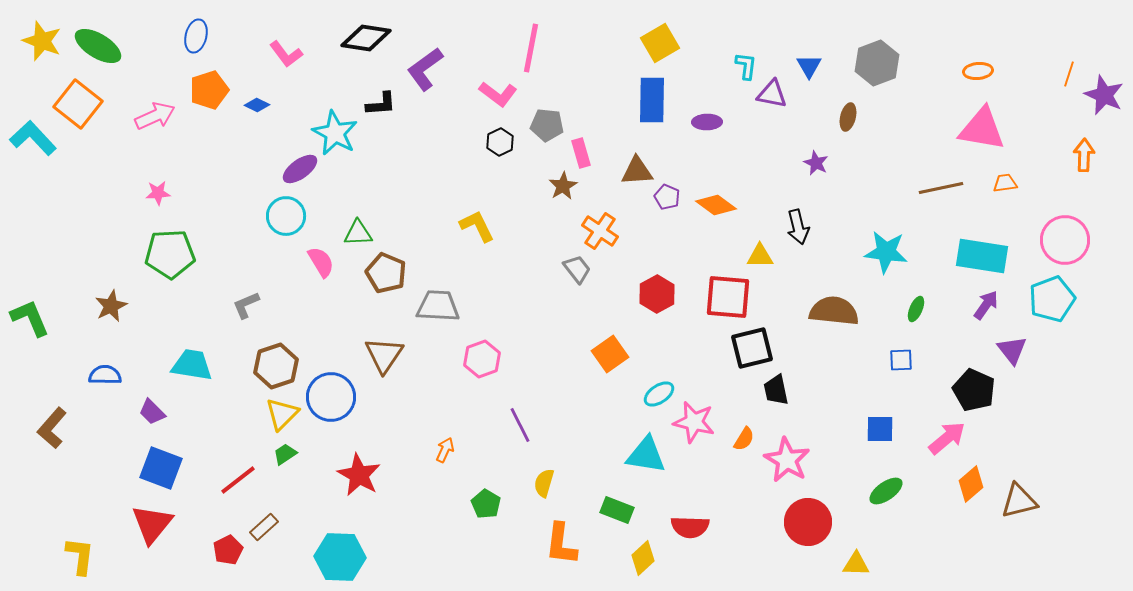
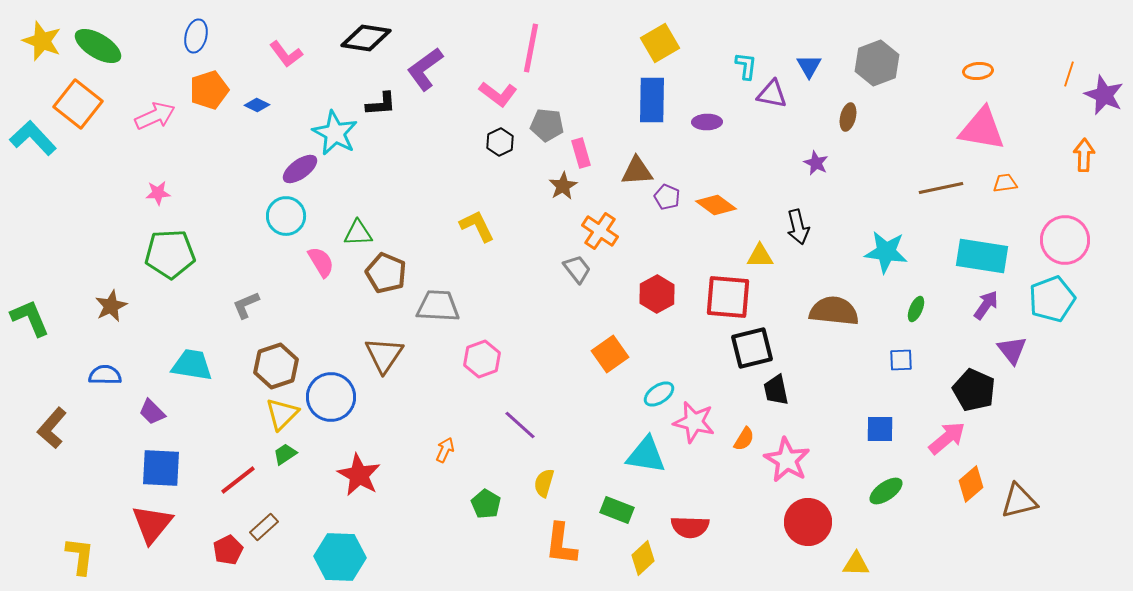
purple line at (520, 425): rotated 21 degrees counterclockwise
blue square at (161, 468): rotated 18 degrees counterclockwise
